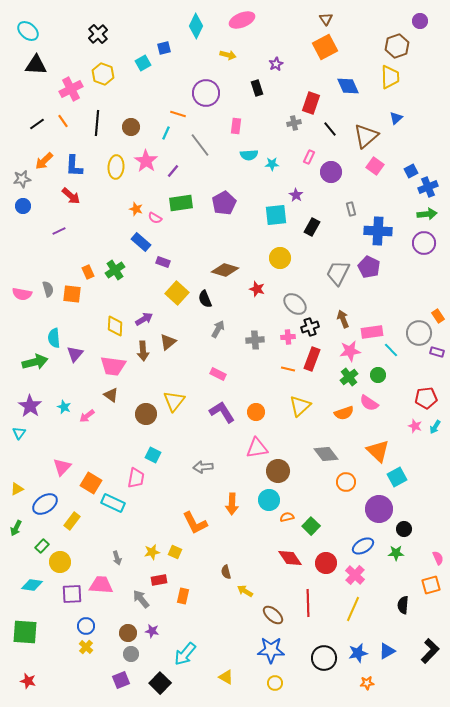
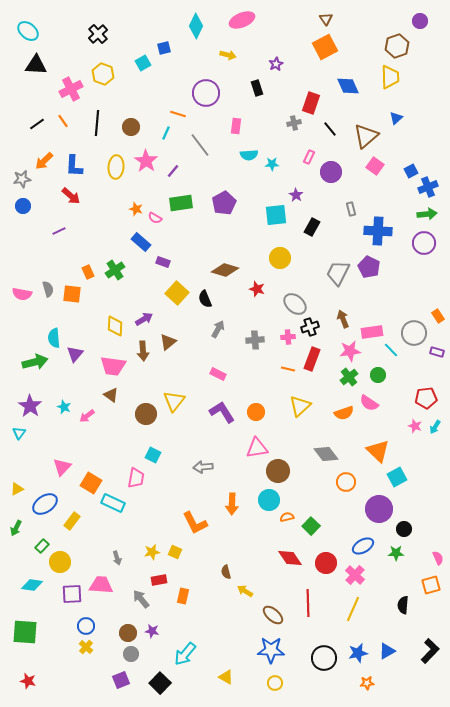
gray circle at (419, 333): moved 5 px left
